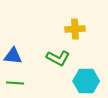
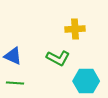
blue triangle: rotated 18 degrees clockwise
